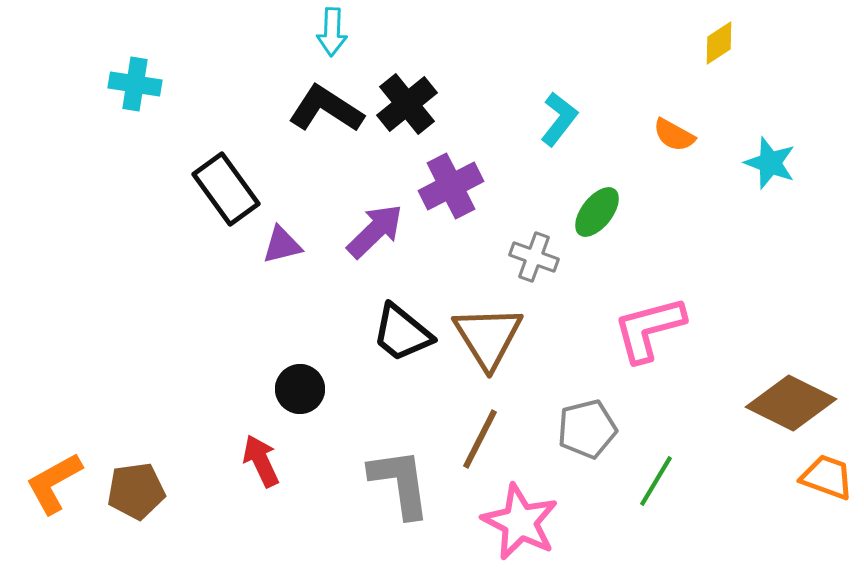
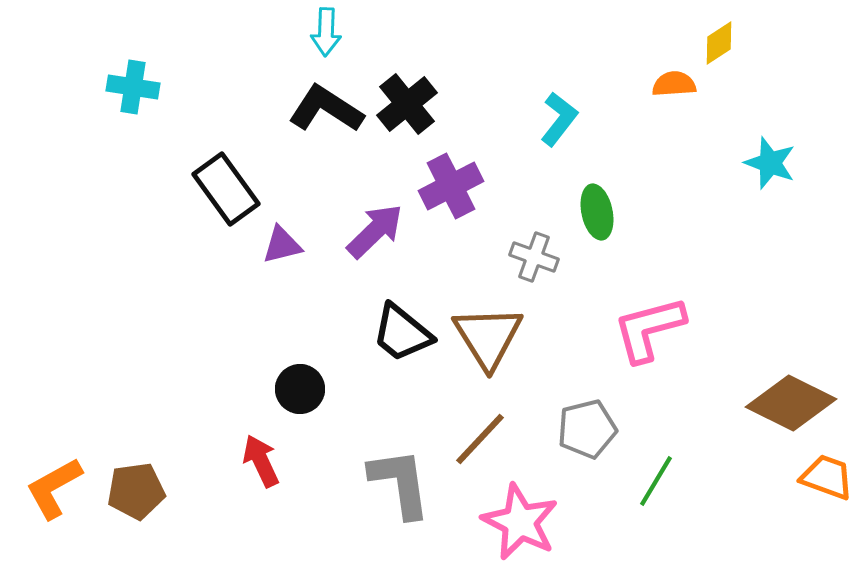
cyan arrow: moved 6 px left
cyan cross: moved 2 px left, 3 px down
orange semicircle: moved 51 px up; rotated 147 degrees clockwise
green ellipse: rotated 50 degrees counterclockwise
brown line: rotated 16 degrees clockwise
orange L-shape: moved 5 px down
